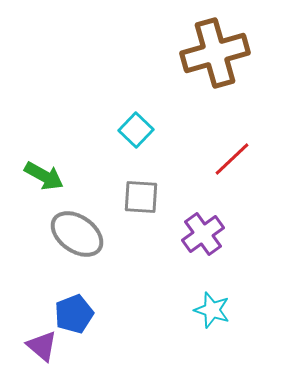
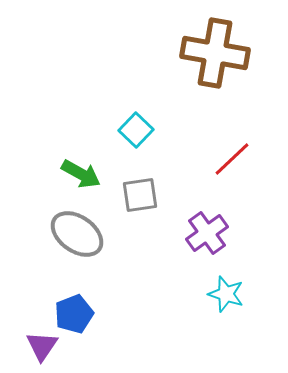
brown cross: rotated 26 degrees clockwise
green arrow: moved 37 px right, 2 px up
gray square: moved 1 px left, 2 px up; rotated 12 degrees counterclockwise
purple cross: moved 4 px right, 1 px up
cyan star: moved 14 px right, 16 px up
purple triangle: rotated 24 degrees clockwise
